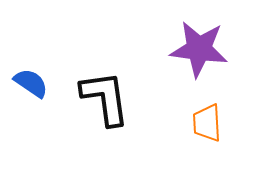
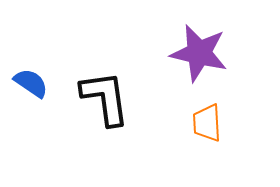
purple star: moved 4 px down; rotated 6 degrees clockwise
